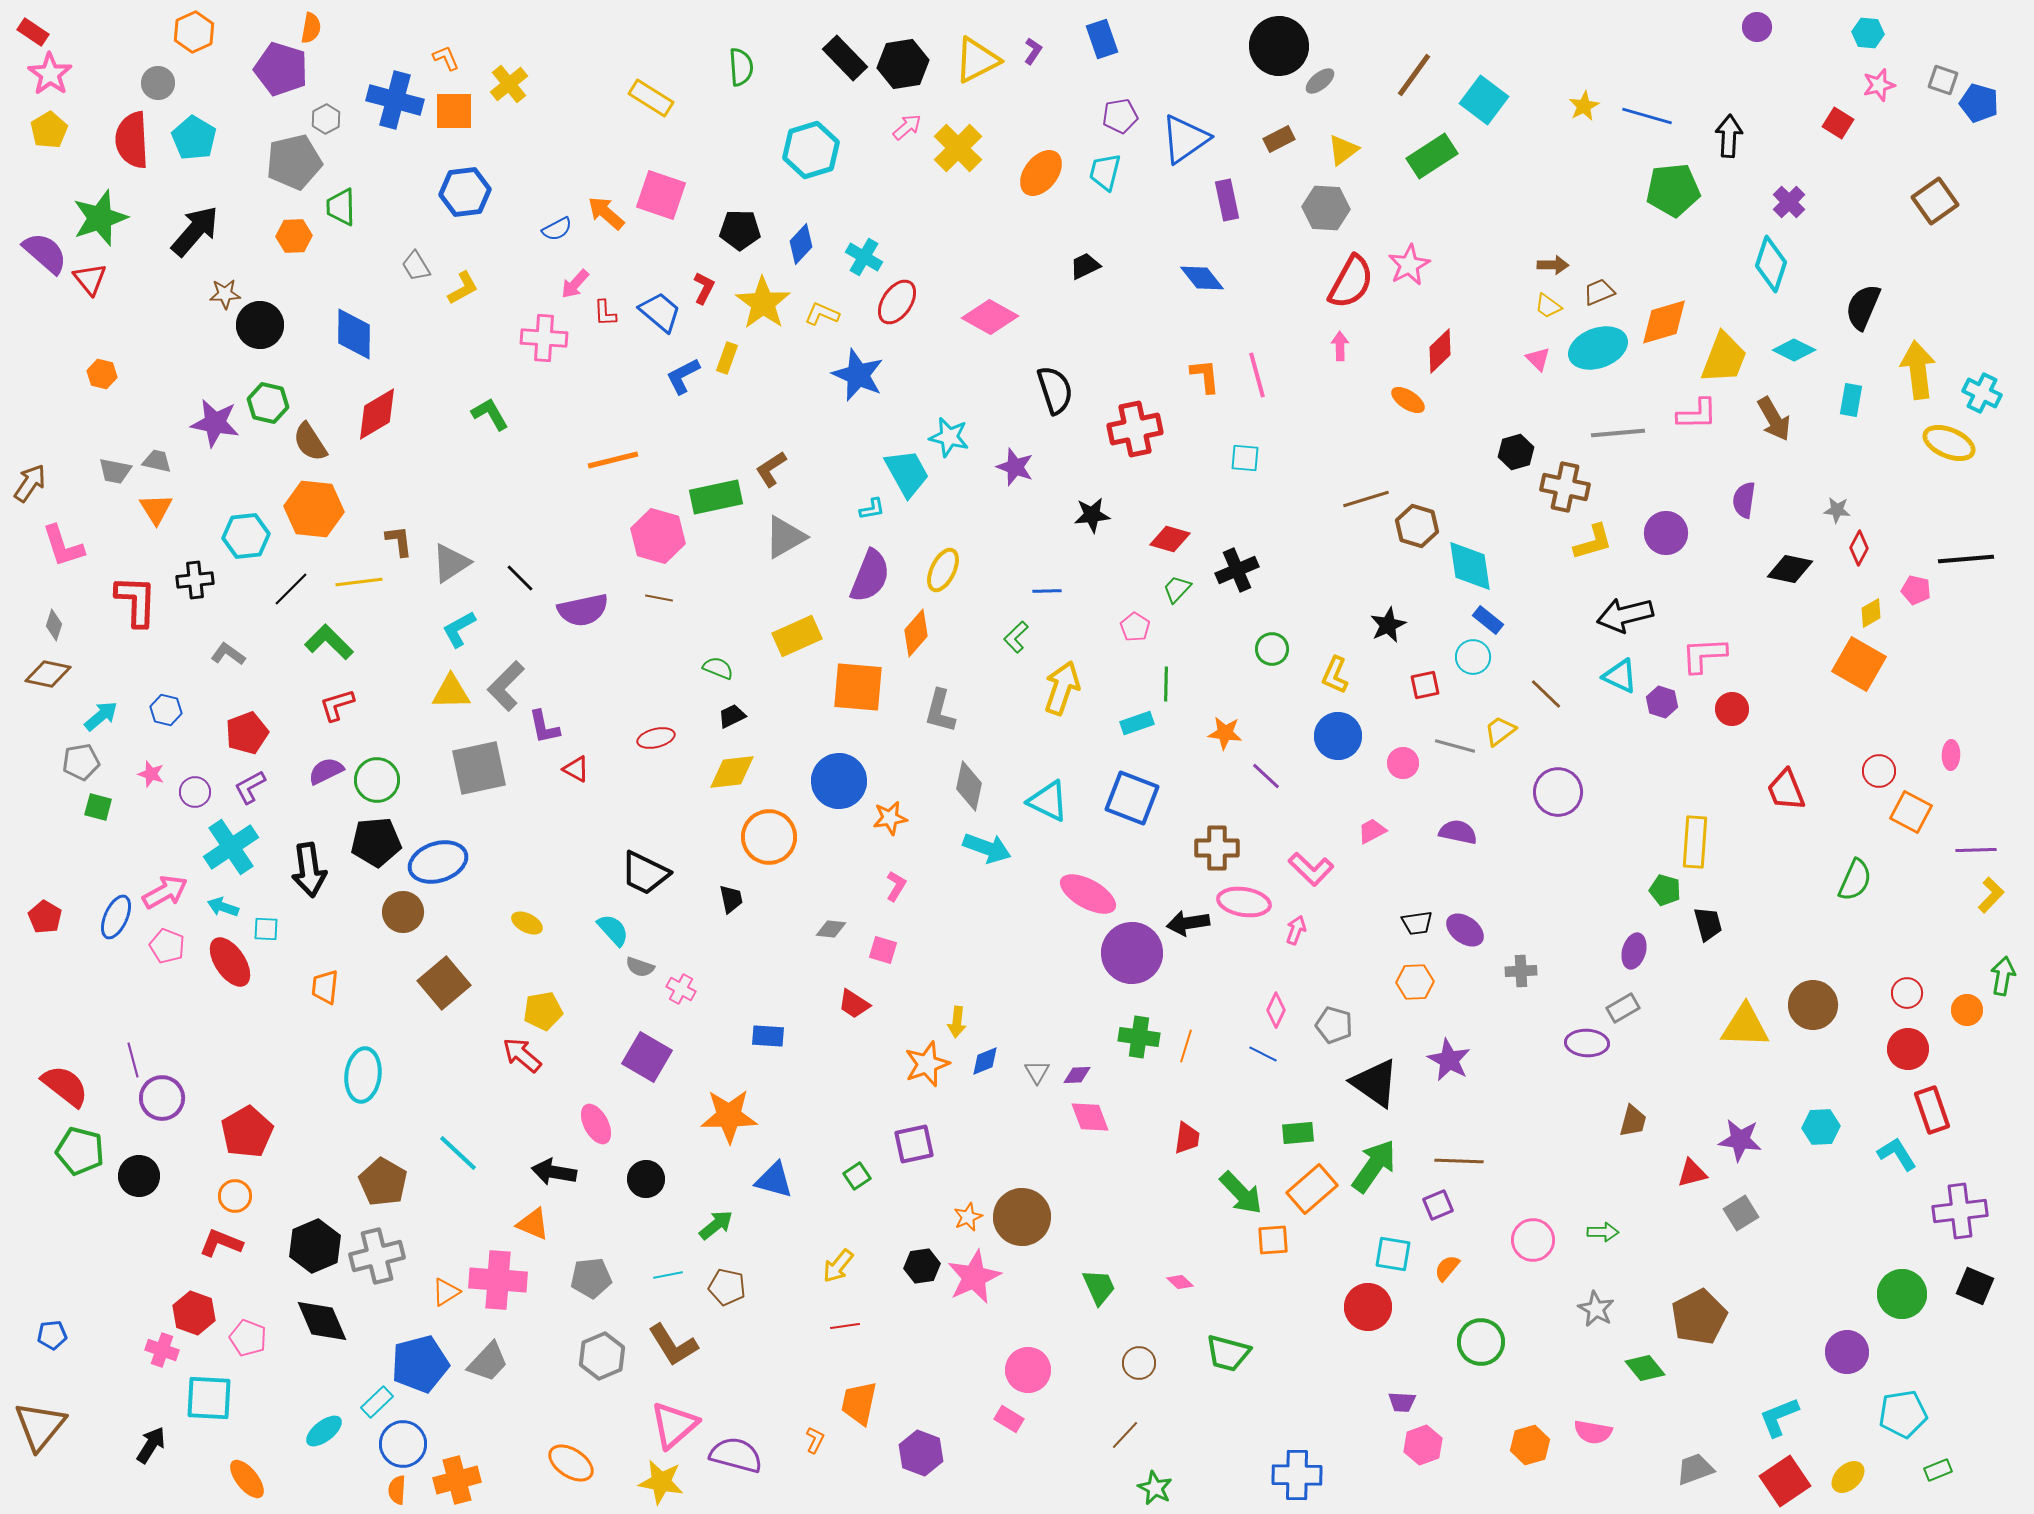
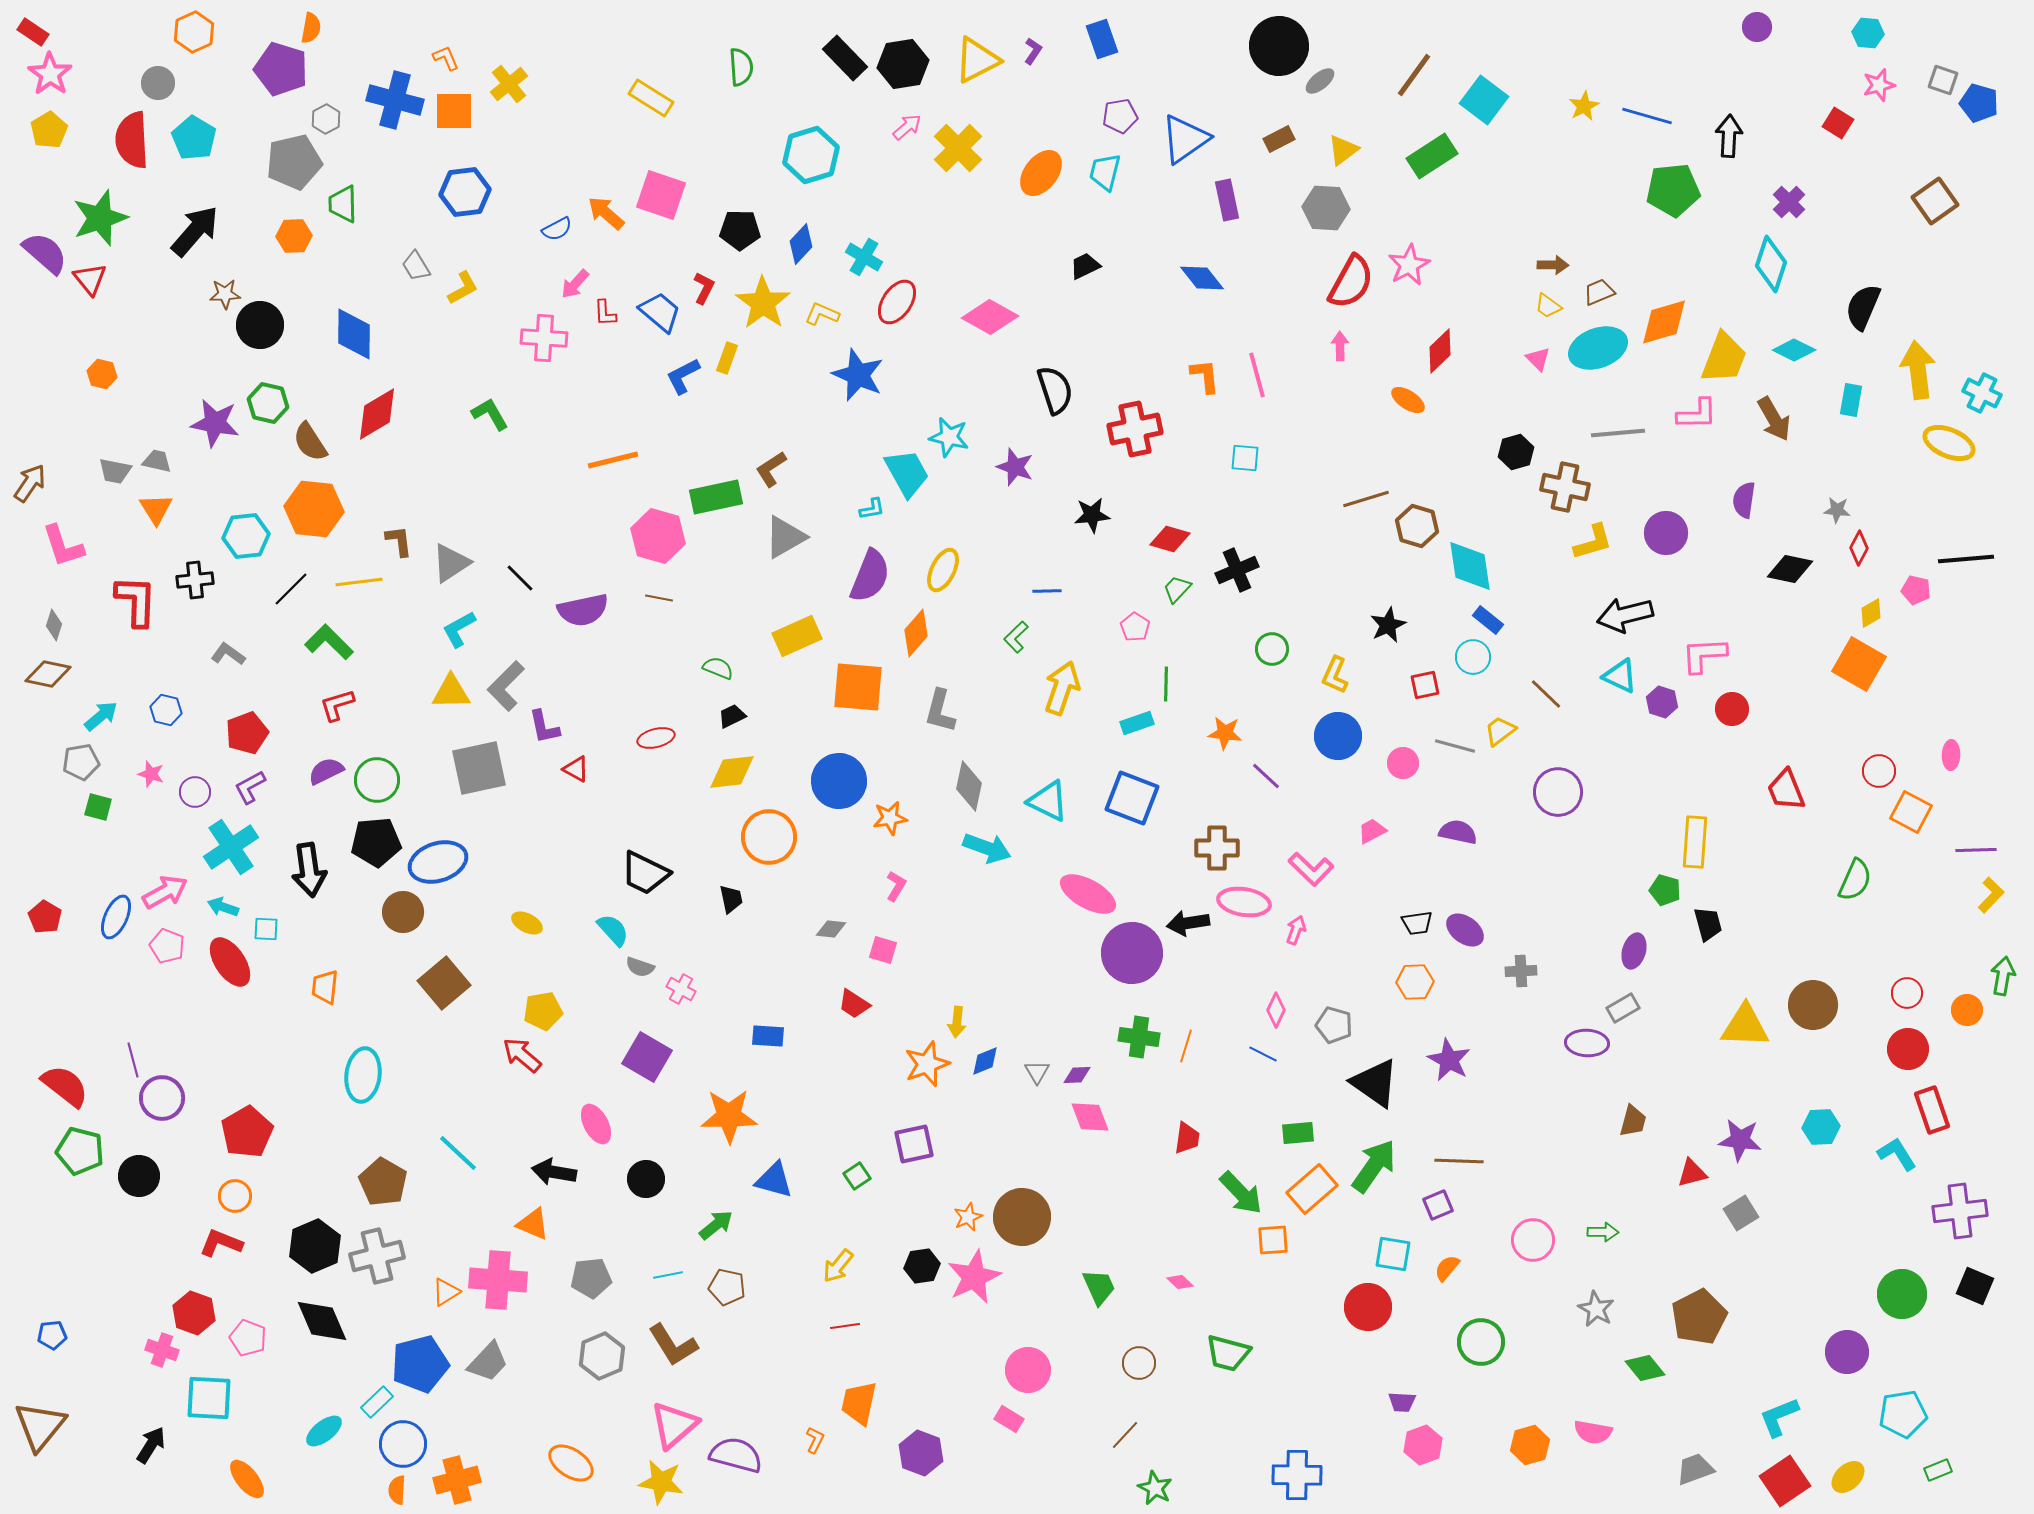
cyan hexagon at (811, 150): moved 5 px down
green trapezoid at (341, 207): moved 2 px right, 3 px up
